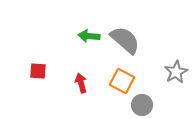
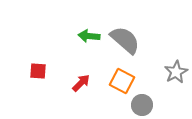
red arrow: rotated 60 degrees clockwise
